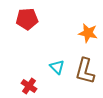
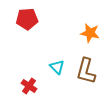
orange star: moved 2 px right
brown L-shape: moved 1 px right
